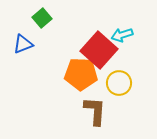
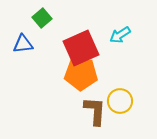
cyan arrow: moved 2 px left; rotated 15 degrees counterclockwise
blue triangle: rotated 15 degrees clockwise
red square: moved 18 px left, 2 px up; rotated 24 degrees clockwise
yellow circle: moved 1 px right, 18 px down
